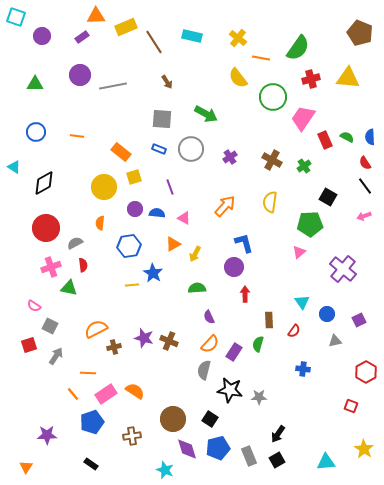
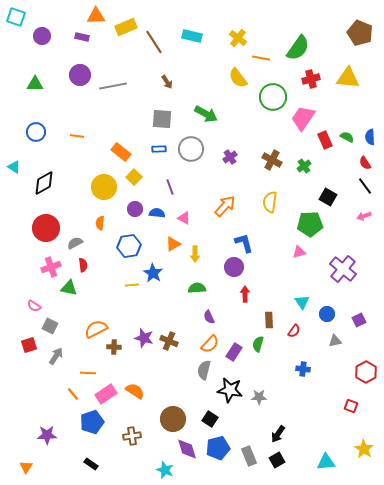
purple rectangle at (82, 37): rotated 48 degrees clockwise
blue rectangle at (159, 149): rotated 24 degrees counterclockwise
yellow square at (134, 177): rotated 28 degrees counterclockwise
pink triangle at (299, 252): rotated 24 degrees clockwise
yellow arrow at (195, 254): rotated 28 degrees counterclockwise
brown cross at (114, 347): rotated 16 degrees clockwise
